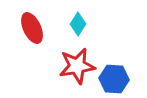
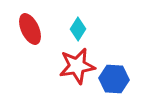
cyan diamond: moved 5 px down
red ellipse: moved 2 px left, 1 px down
